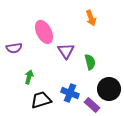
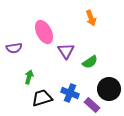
green semicircle: rotated 70 degrees clockwise
black trapezoid: moved 1 px right, 2 px up
